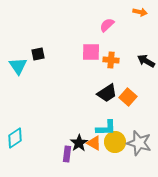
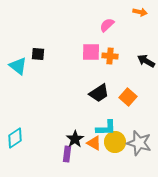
black square: rotated 16 degrees clockwise
orange cross: moved 1 px left, 4 px up
cyan triangle: rotated 18 degrees counterclockwise
black trapezoid: moved 8 px left
black star: moved 4 px left, 4 px up
